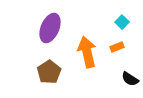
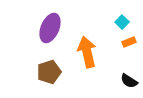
orange rectangle: moved 12 px right, 5 px up
brown pentagon: rotated 15 degrees clockwise
black semicircle: moved 1 px left, 2 px down
